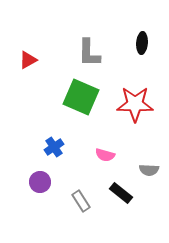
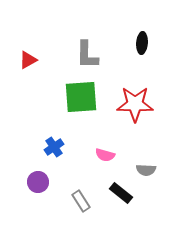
gray L-shape: moved 2 px left, 2 px down
green square: rotated 27 degrees counterclockwise
gray semicircle: moved 3 px left
purple circle: moved 2 px left
